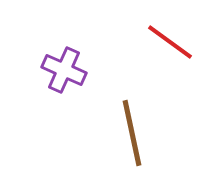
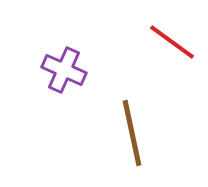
red line: moved 2 px right
